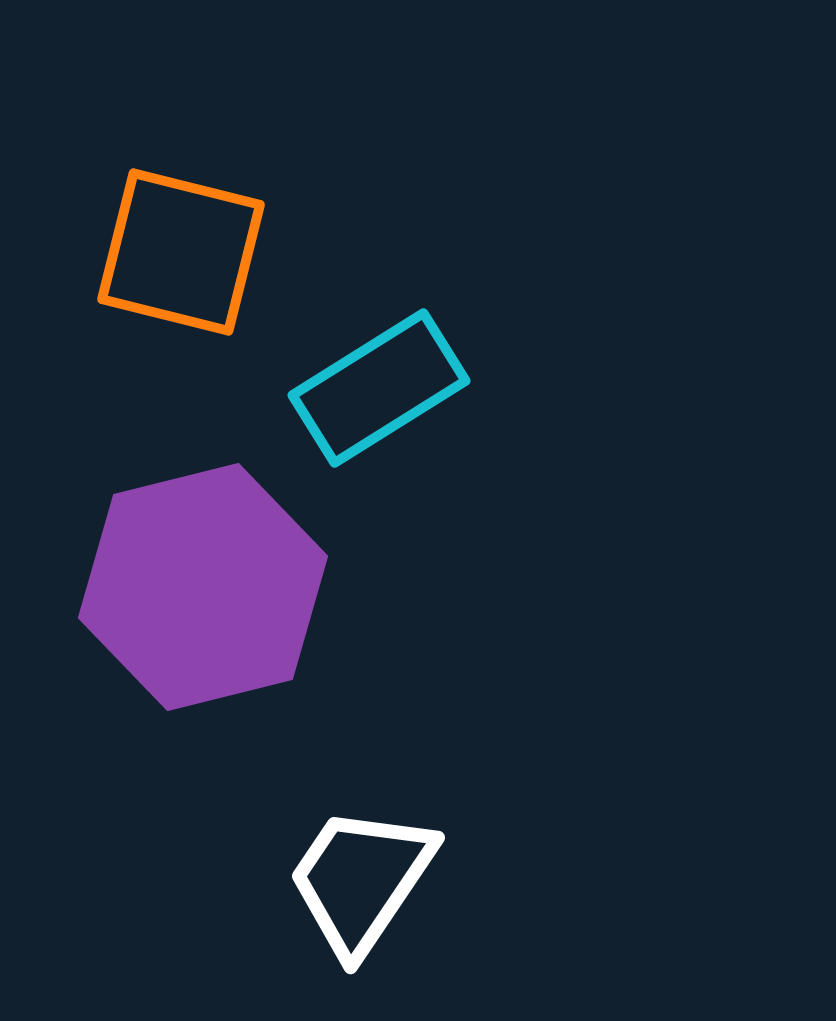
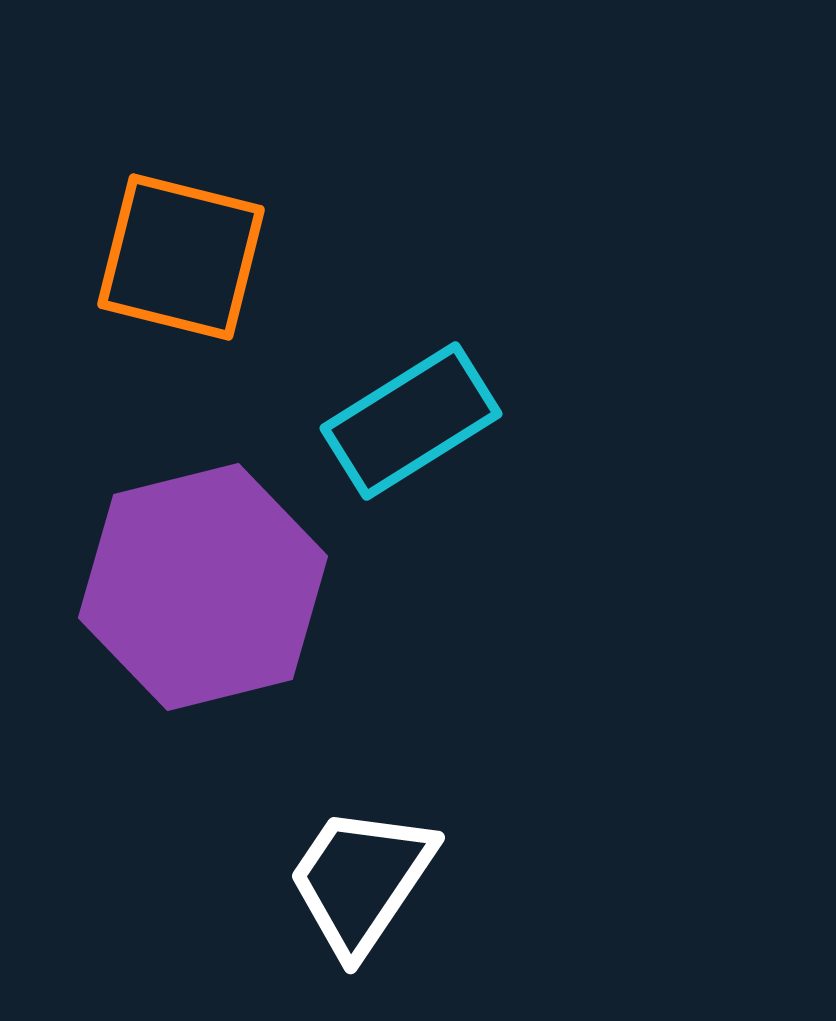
orange square: moved 5 px down
cyan rectangle: moved 32 px right, 33 px down
